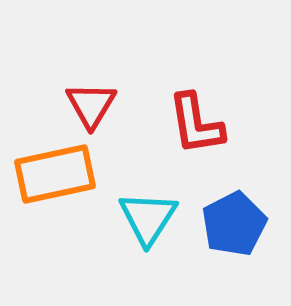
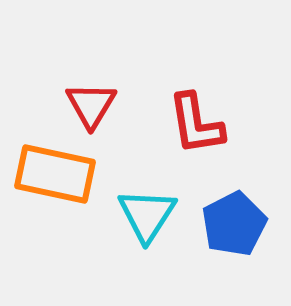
orange rectangle: rotated 24 degrees clockwise
cyan triangle: moved 1 px left, 3 px up
